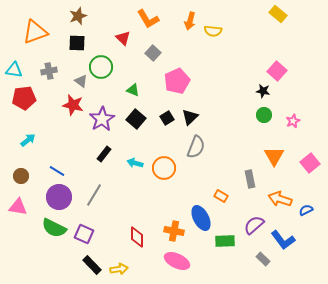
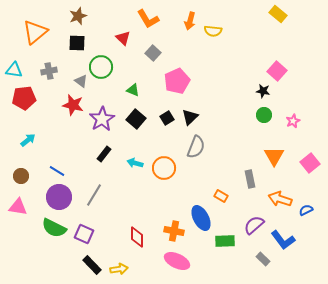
orange triangle at (35, 32): rotated 20 degrees counterclockwise
